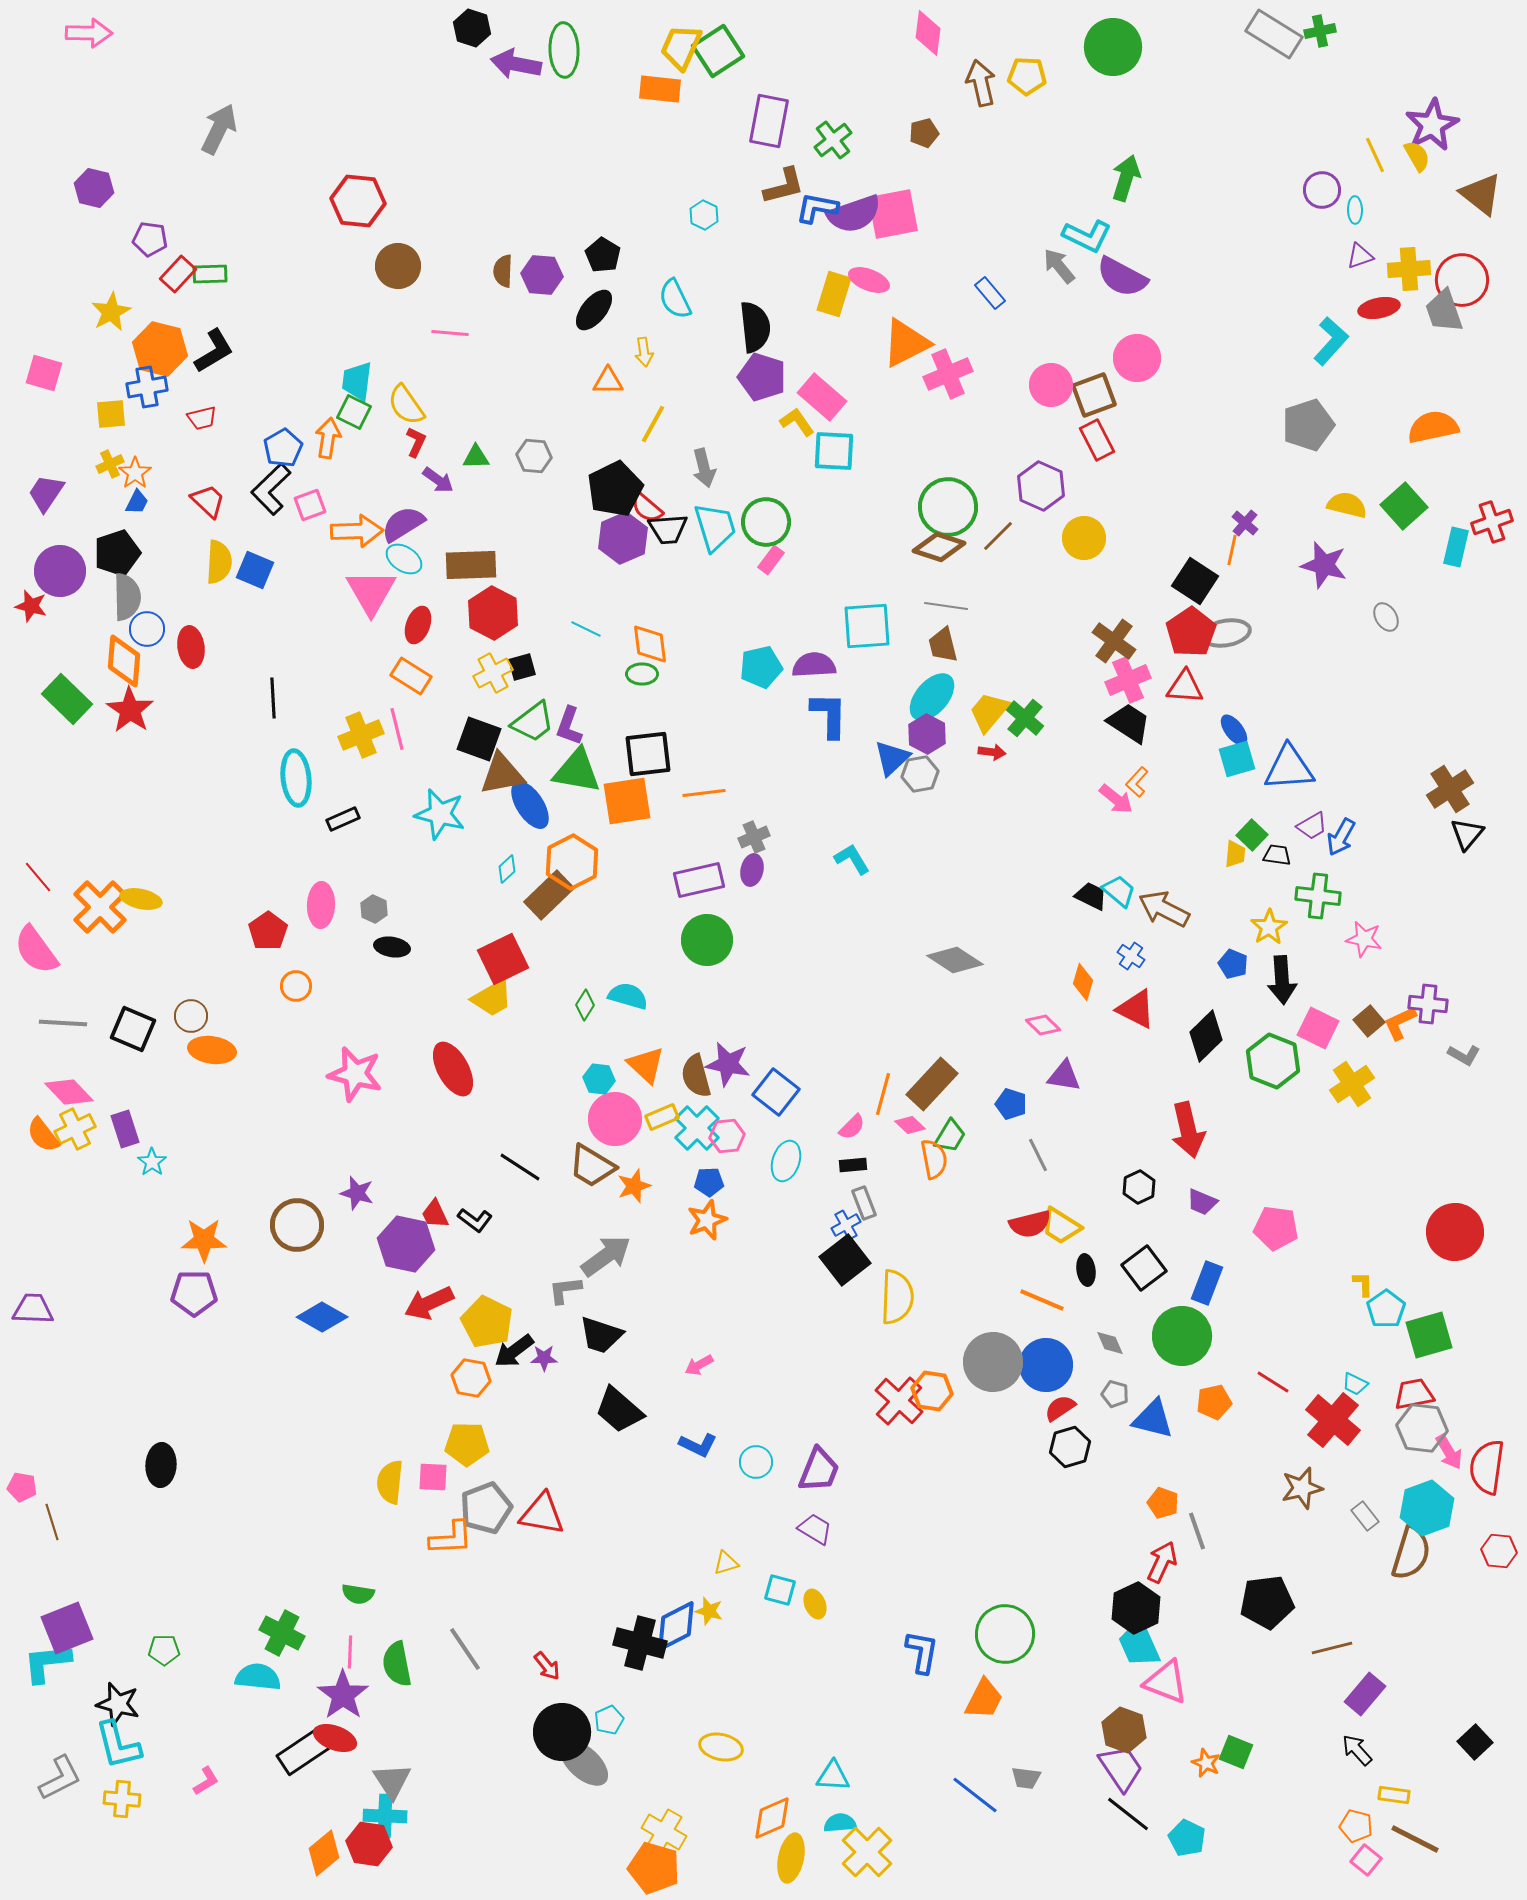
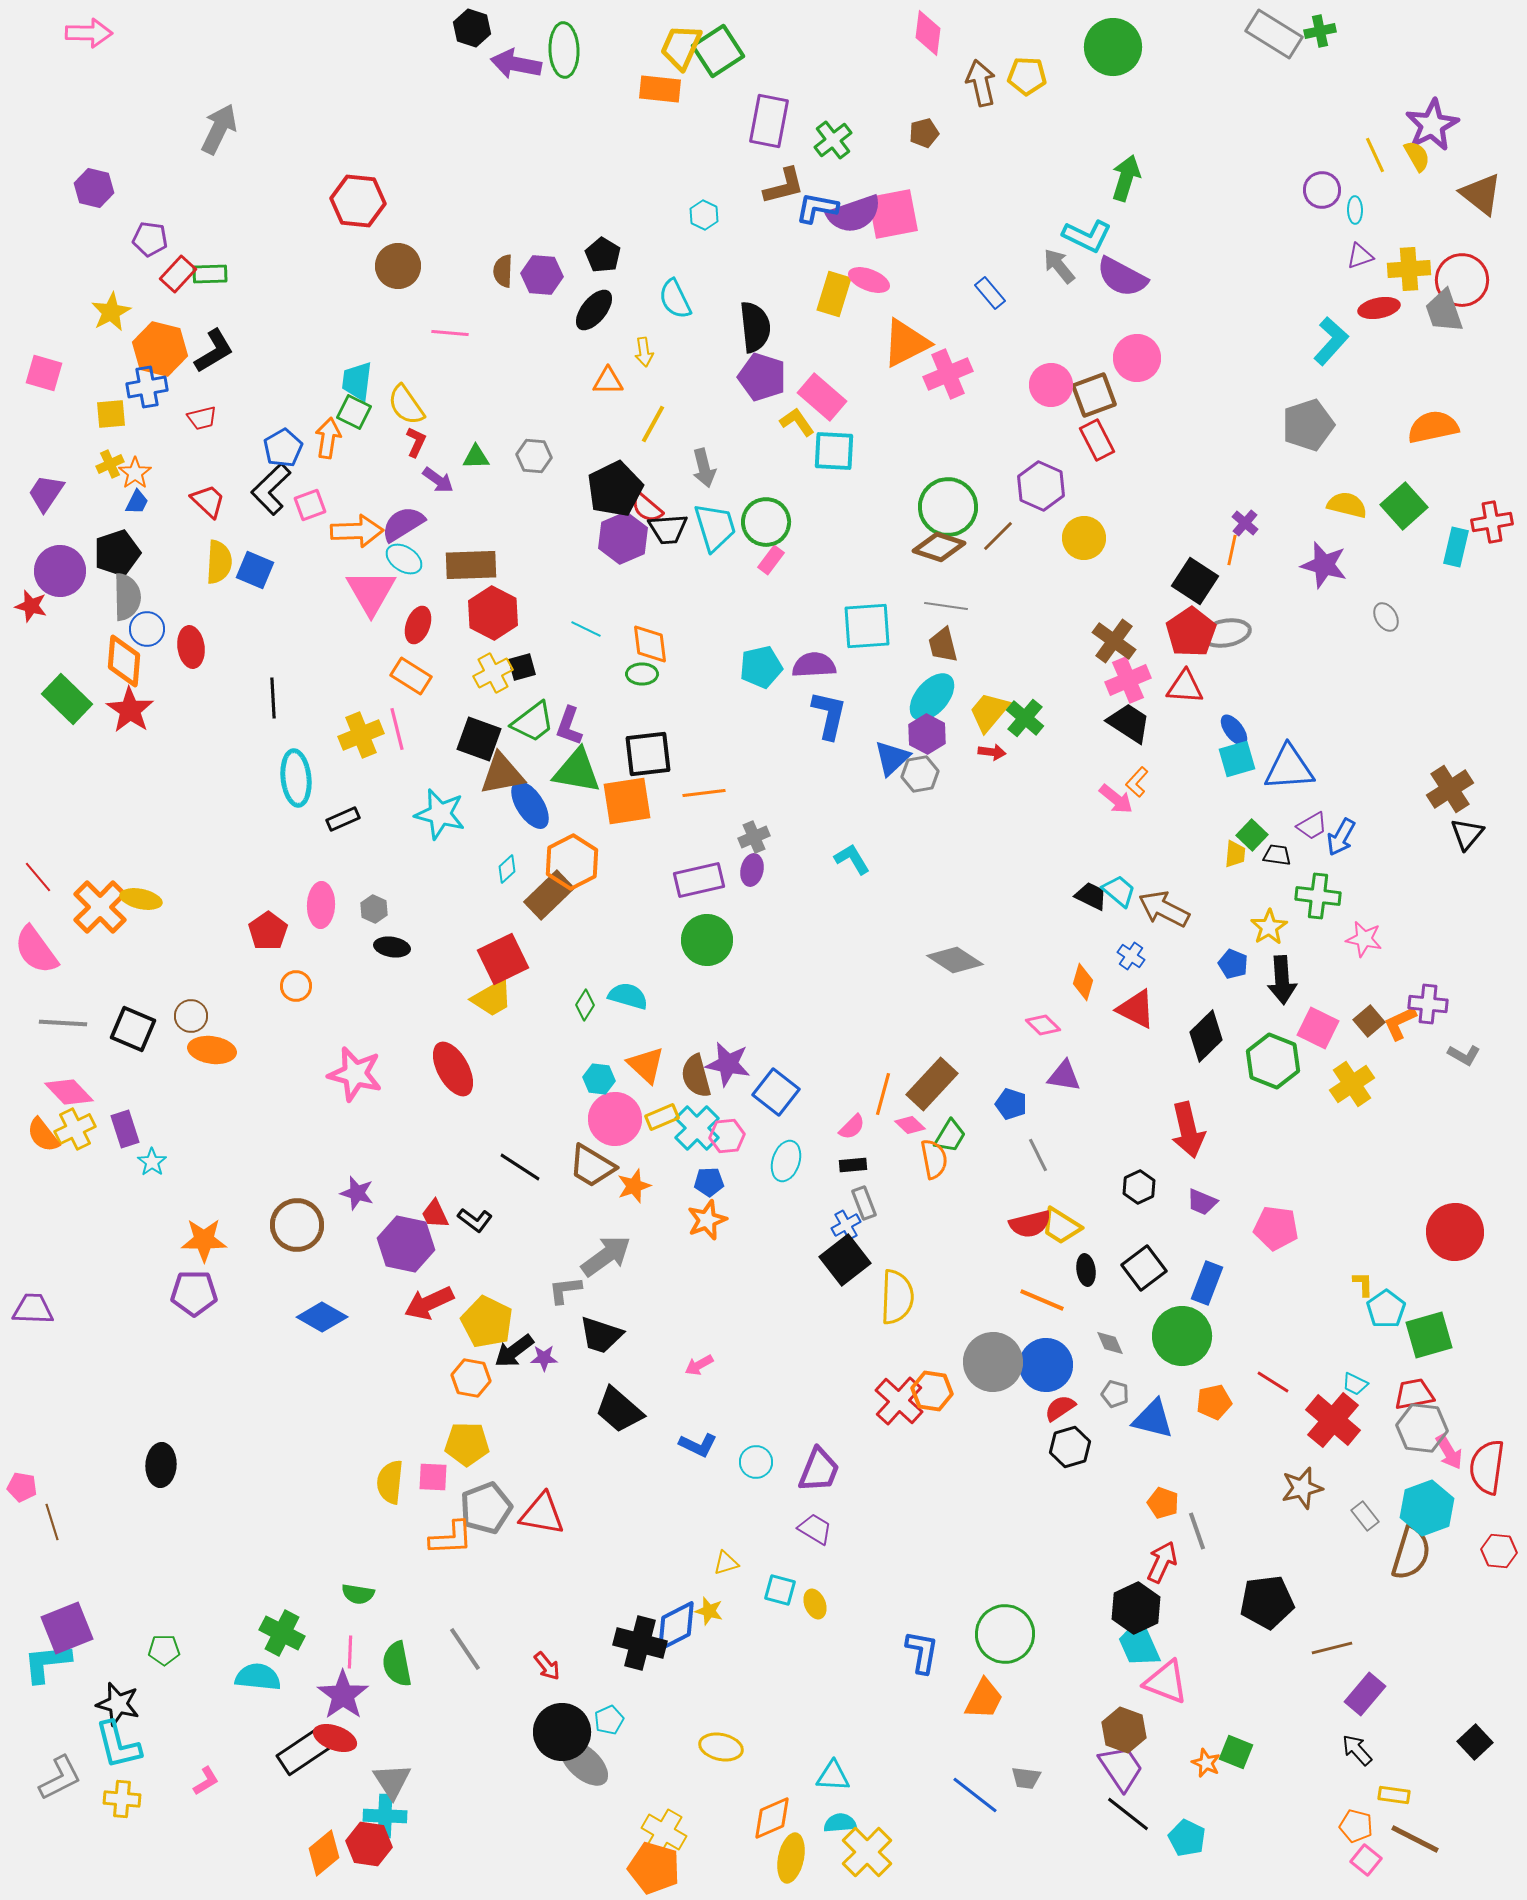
red cross at (1492, 522): rotated 9 degrees clockwise
blue L-shape at (829, 715): rotated 12 degrees clockwise
